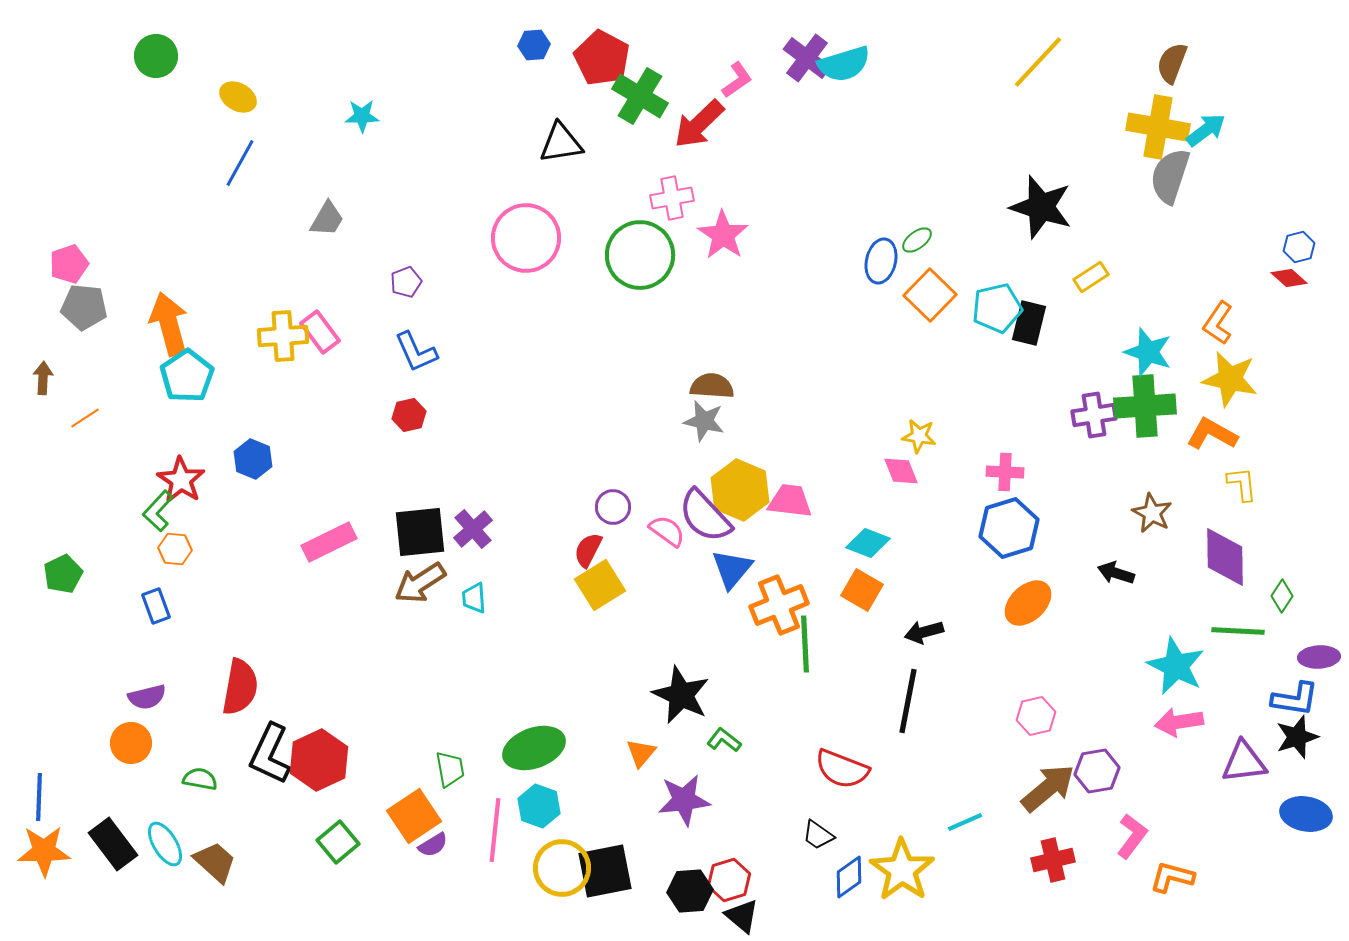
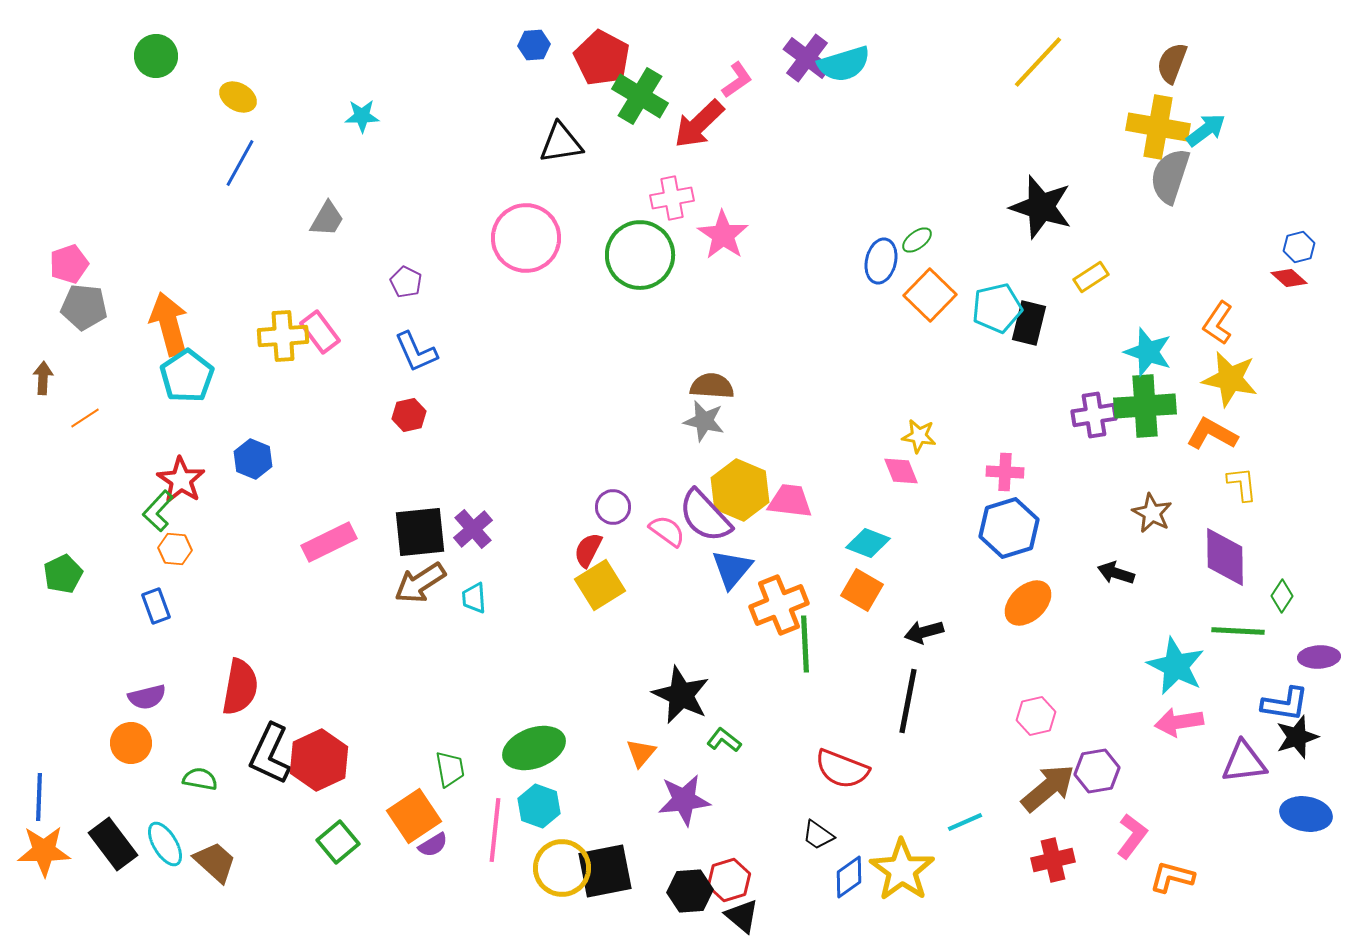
purple pentagon at (406, 282): rotated 24 degrees counterclockwise
blue L-shape at (1295, 699): moved 10 px left, 5 px down
